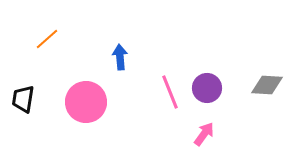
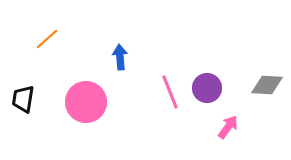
pink arrow: moved 24 px right, 7 px up
